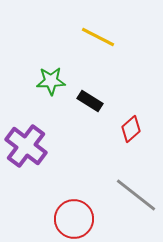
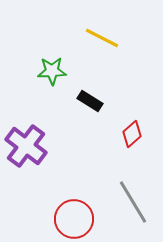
yellow line: moved 4 px right, 1 px down
green star: moved 1 px right, 10 px up
red diamond: moved 1 px right, 5 px down
gray line: moved 3 px left, 7 px down; rotated 21 degrees clockwise
